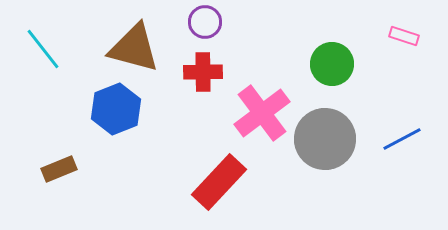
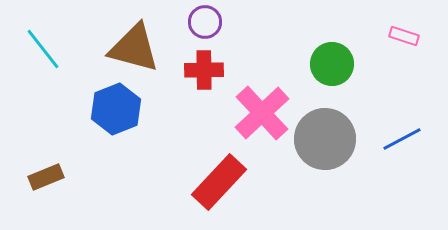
red cross: moved 1 px right, 2 px up
pink cross: rotated 6 degrees counterclockwise
brown rectangle: moved 13 px left, 8 px down
